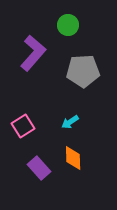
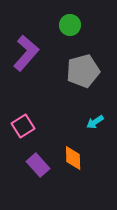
green circle: moved 2 px right
purple L-shape: moved 7 px left
gray pentagon: rotated 12 degrees counterclockwise
cyan arrow: moved 25 px right
purple rectangle: moved 1 px left, 3 px up
